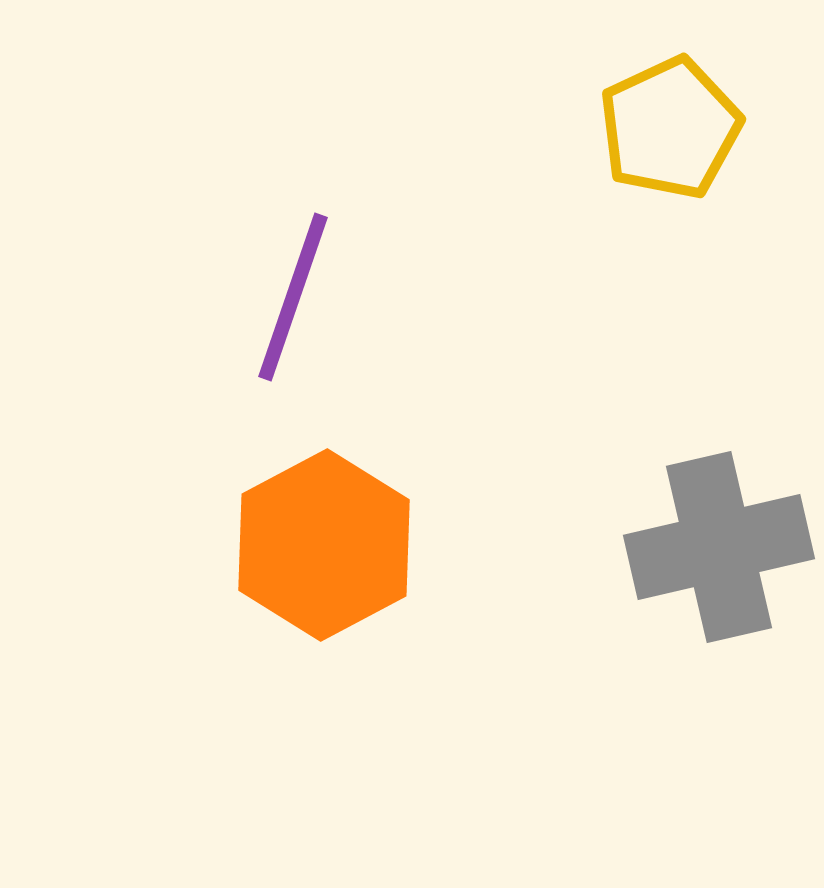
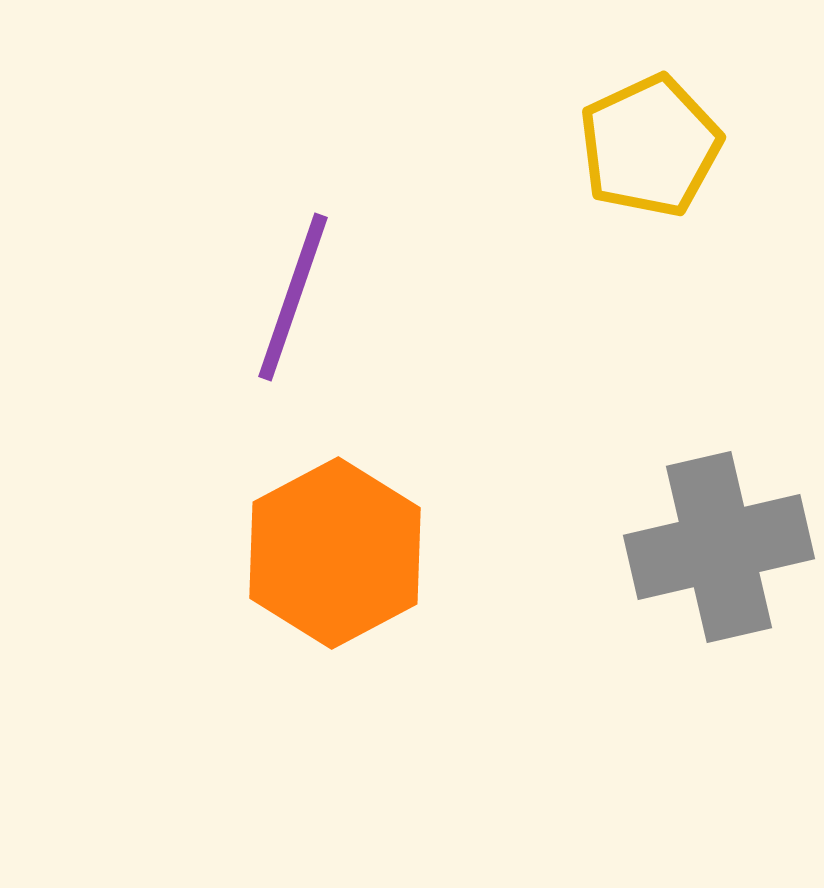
yellow pentagon: moved 20 px left, 18 px down
orange hexagon: moved 11 px right, 8 px down
